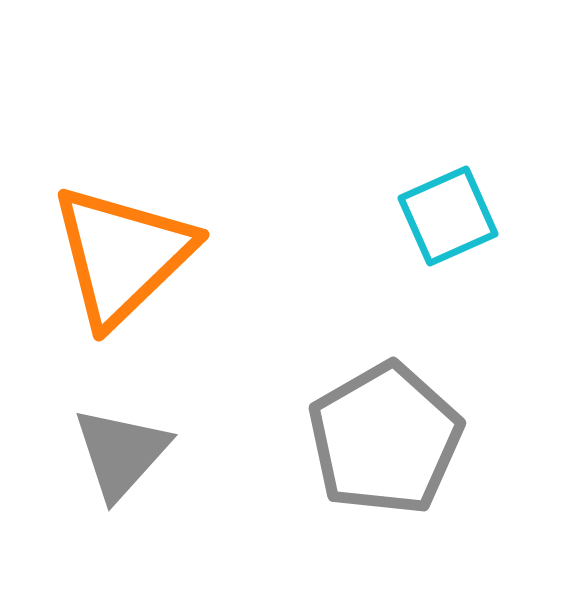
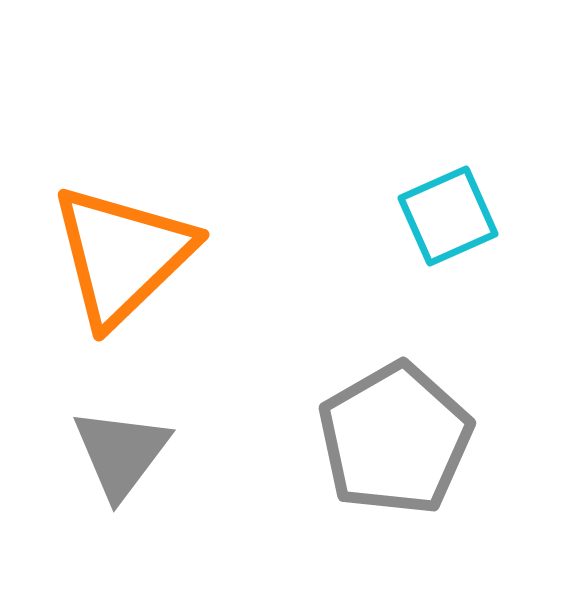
gray pentagon: moved 10 px right
gray triangle: rotated 5 degrees counterclockwise
